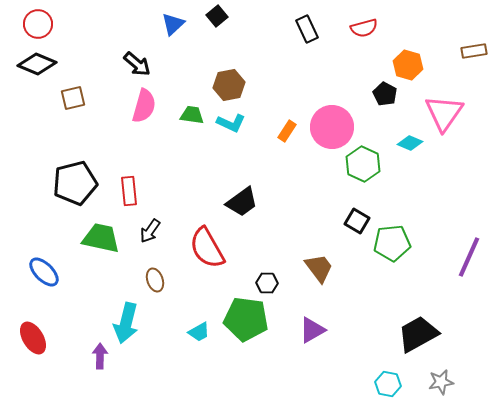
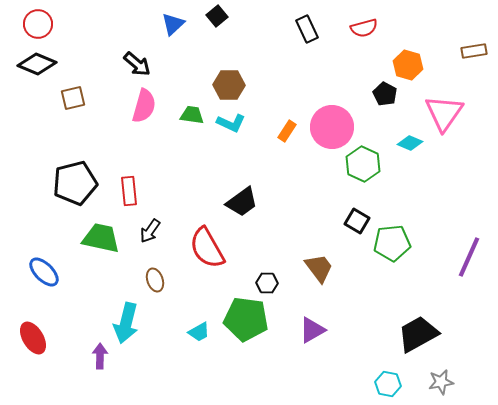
brown hexagon at (229, 85): rotated 12 degrees clockwise
